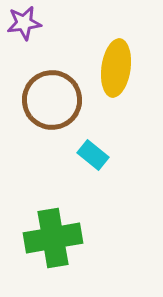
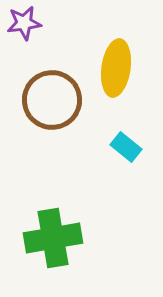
cyan rectangle: moved 33 px right, 8 px up
